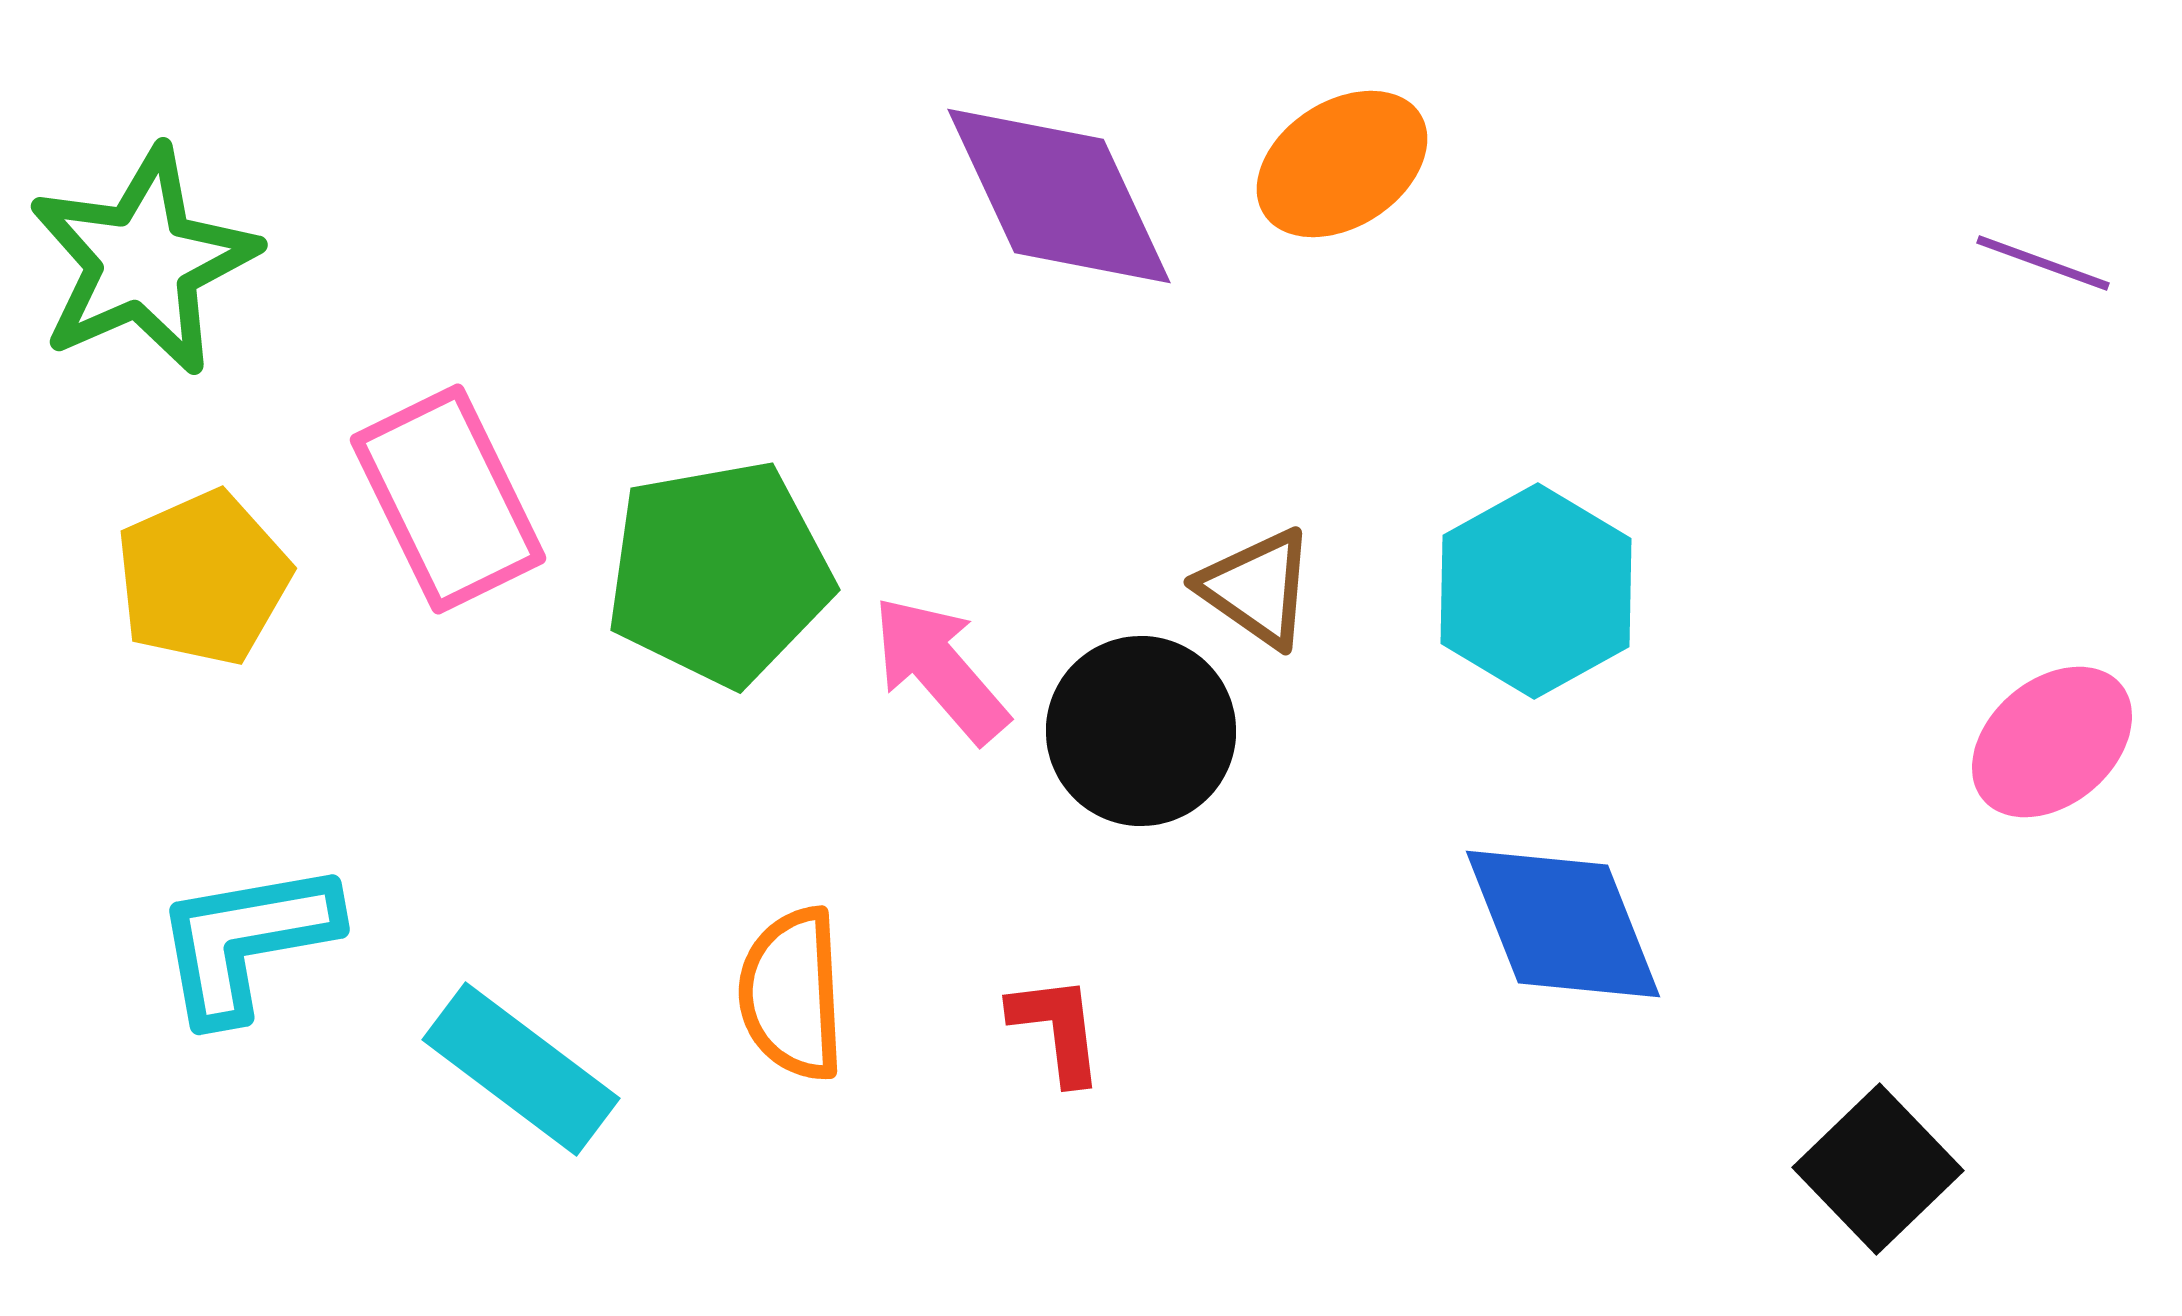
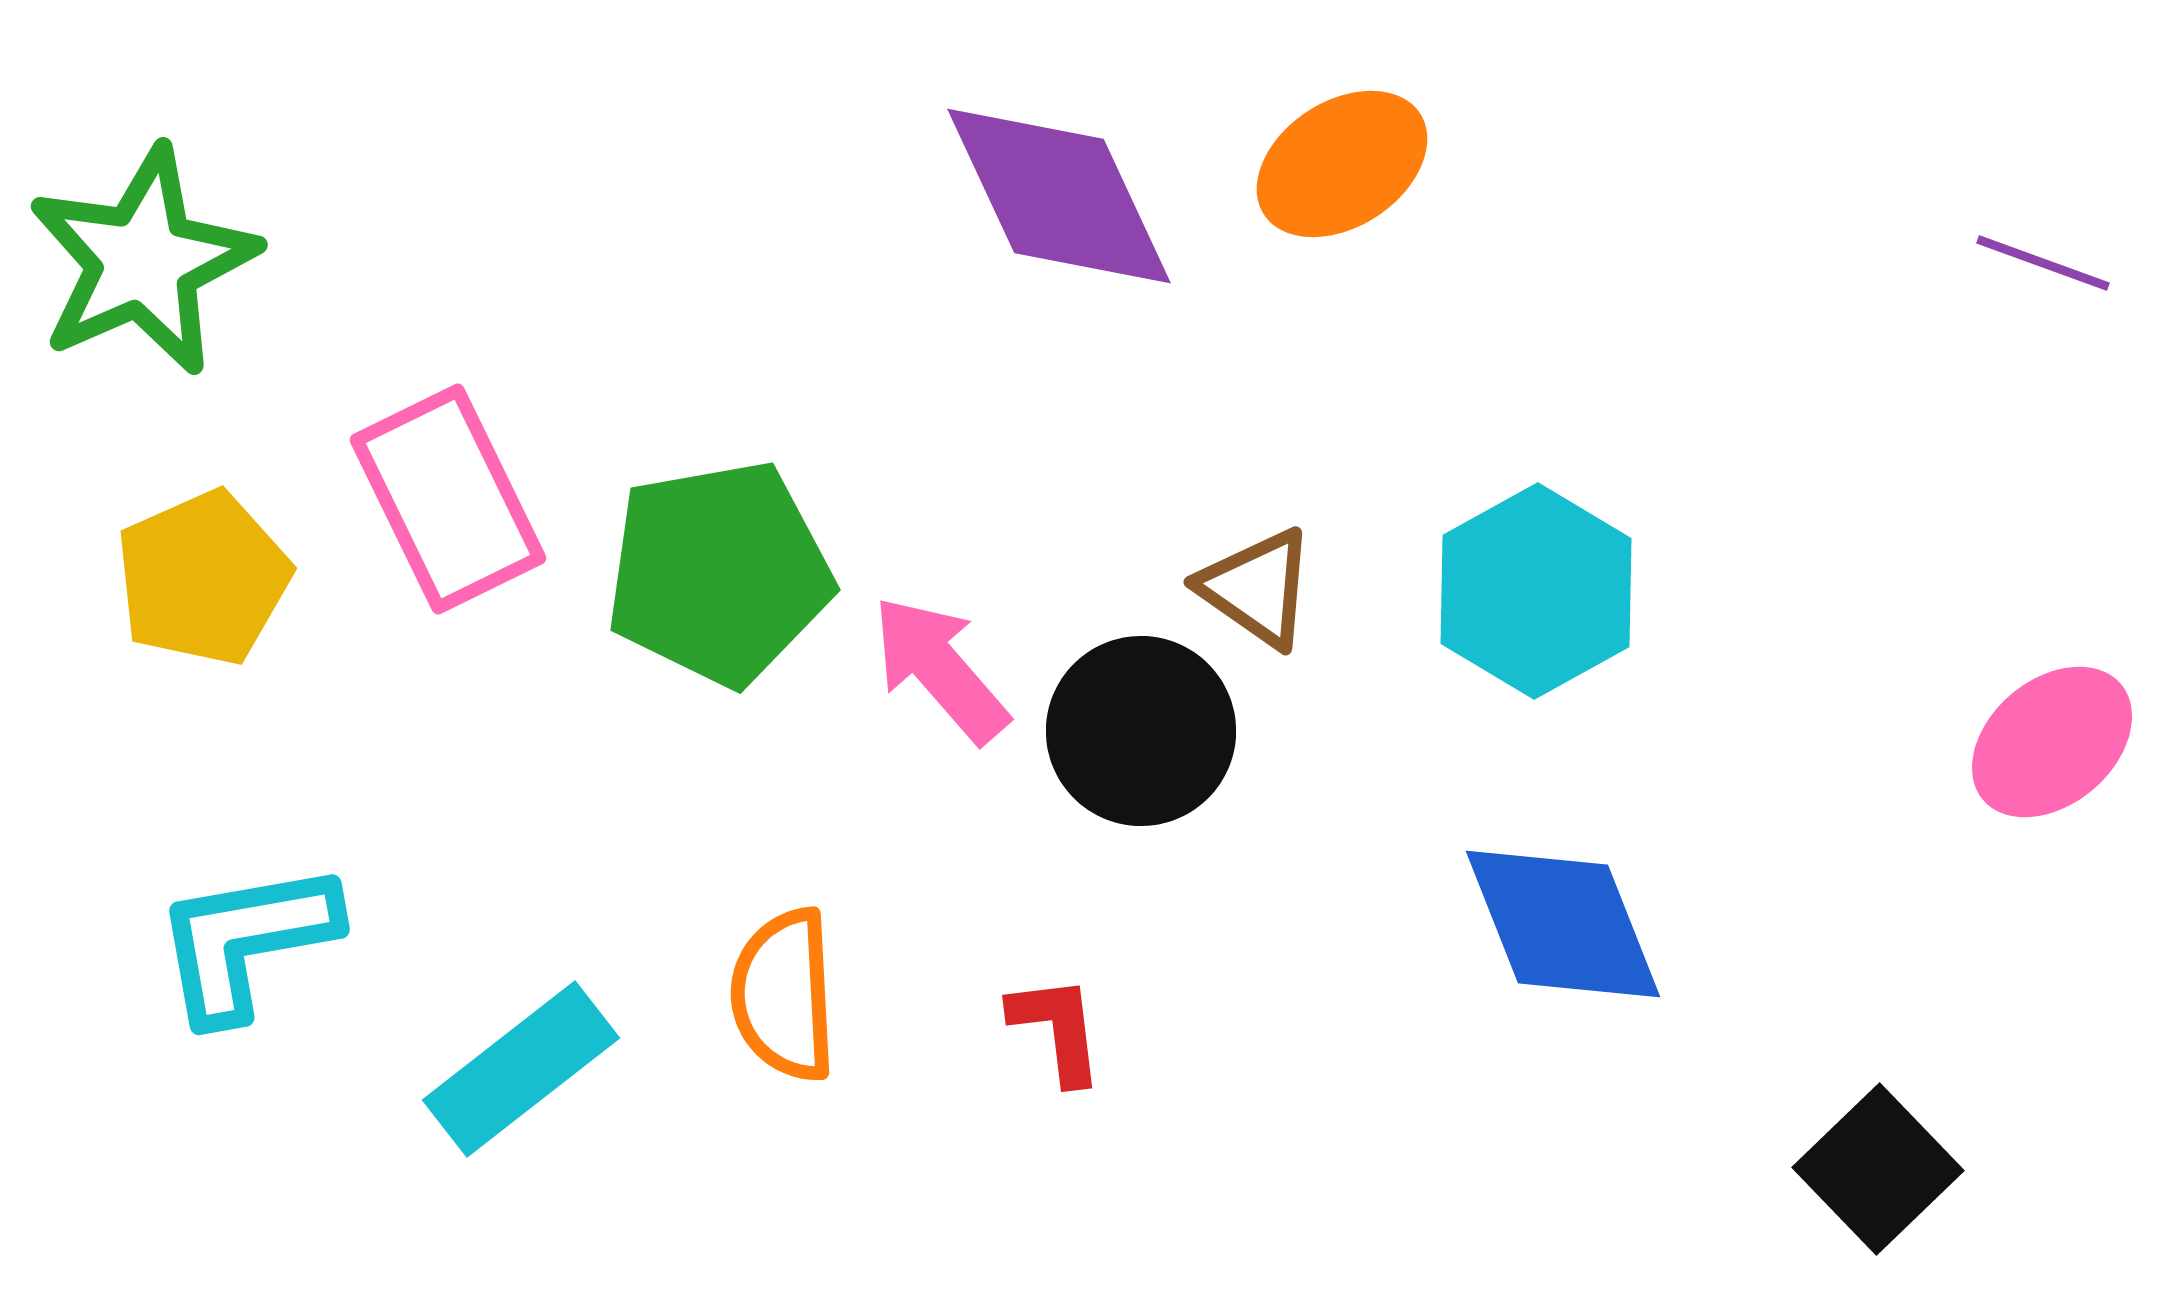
orange semicircle: moved 8 px left, 1 px down
cyan rectangle: rotated 75 degrees counterclockwise
